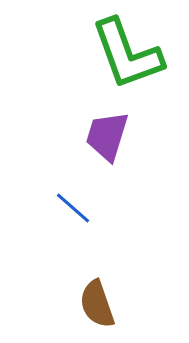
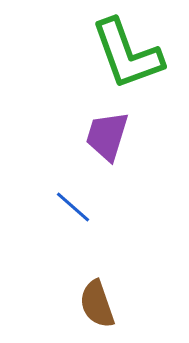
blue line: moved 1 px up
